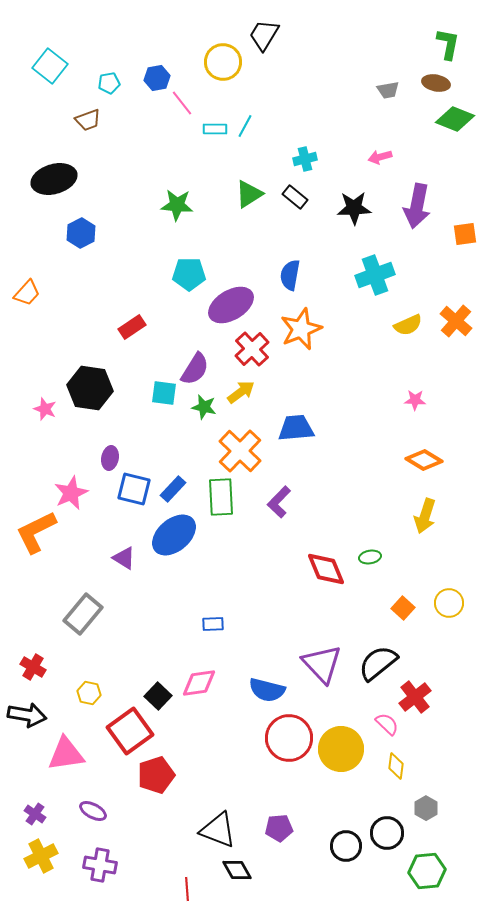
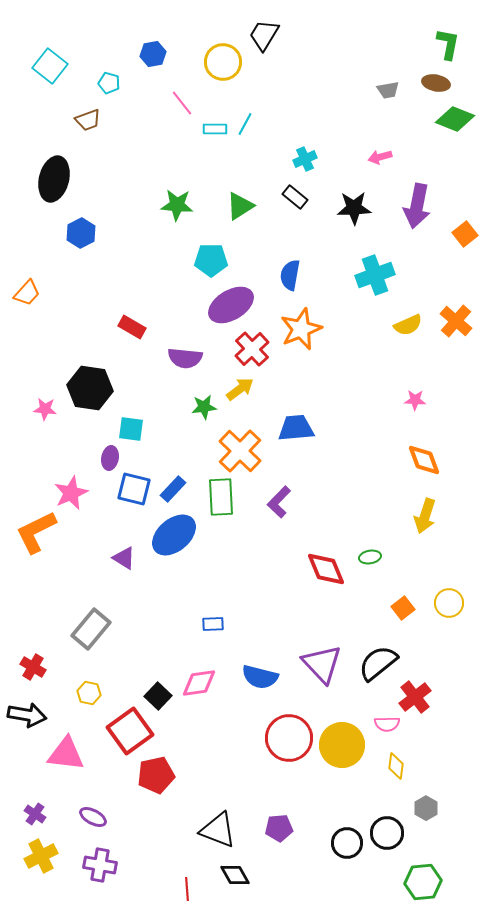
blue hexagon at (157, 78): moved 4 px left, 24 px up
cyan pentagon at (109, 83): rotated 25 degrees clockwise
cyan line at (245, 126): moved 2 px up
cyan cross at (305, 159): rotated 10 degrees counterclockwise
black ellipse at (54, 179): rotated 60 degrees counterclockwise
green triangle at (249, 194): moved 9 px left, 12 px down
orange square at (465, 234): rotated 30 degrees counterclockwise
cyan pentagon at (189, 274): moved 22 px right, 14 px up
red rectangle at (132, 327): rotated 64 degrees clockwise
purple semicircle at (195, 369): moved 10 px left, 11 px up; rotated 64 degrees clockwise
yellow arrow at (241, 392): moved 1 px left, 3 px up
cyan square at (164, 393): moved 33 px left, 36 px down
green star at (204, 407): rotated 20 degrees counterclockwise
pink star at (45, 409): rotated 15 degrees counterclockwise
orange diamond at (424, 460): rotated 39 degrees clockwise
orange square at (403, 608): rotated 10 degrees clockwise
gray rectangle at (83, 614): moved 8 px right, 15 px down
blue semicircle at (267, 690): moved 7 px left, 13 px up
pink semicircle at (387, 724): rotated 135 degrees clockwise
yellow circle at (341, 749): moved 1 px right, 4 px up
pink triangle at (66, 754): rotated 15 degrees clockwise
red pentagon at (156, 775): rotated 6 degrees clockwise
purple ellipse at (93, 811): moved 6 px down
black circle at (346, 846): moved 1 px right, 3 px up
black diamond at (237, 870): moved 2 px left, 5 px down
green hexagon at (427, 871): moved 4 px left, 11 px down
